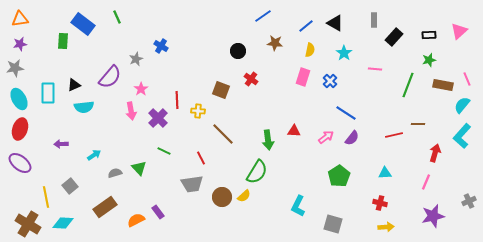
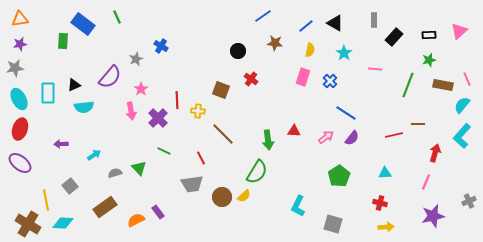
yellow line at (46, 197): moved 3 px down
